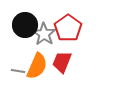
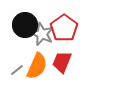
red pentagon: moved 4 px left
gray star: moved 2 px left; rotated 10 degrees counterclockwise
gray line: moved 1 px left, 1 px up; rotated 48 degrees counterclockwise
